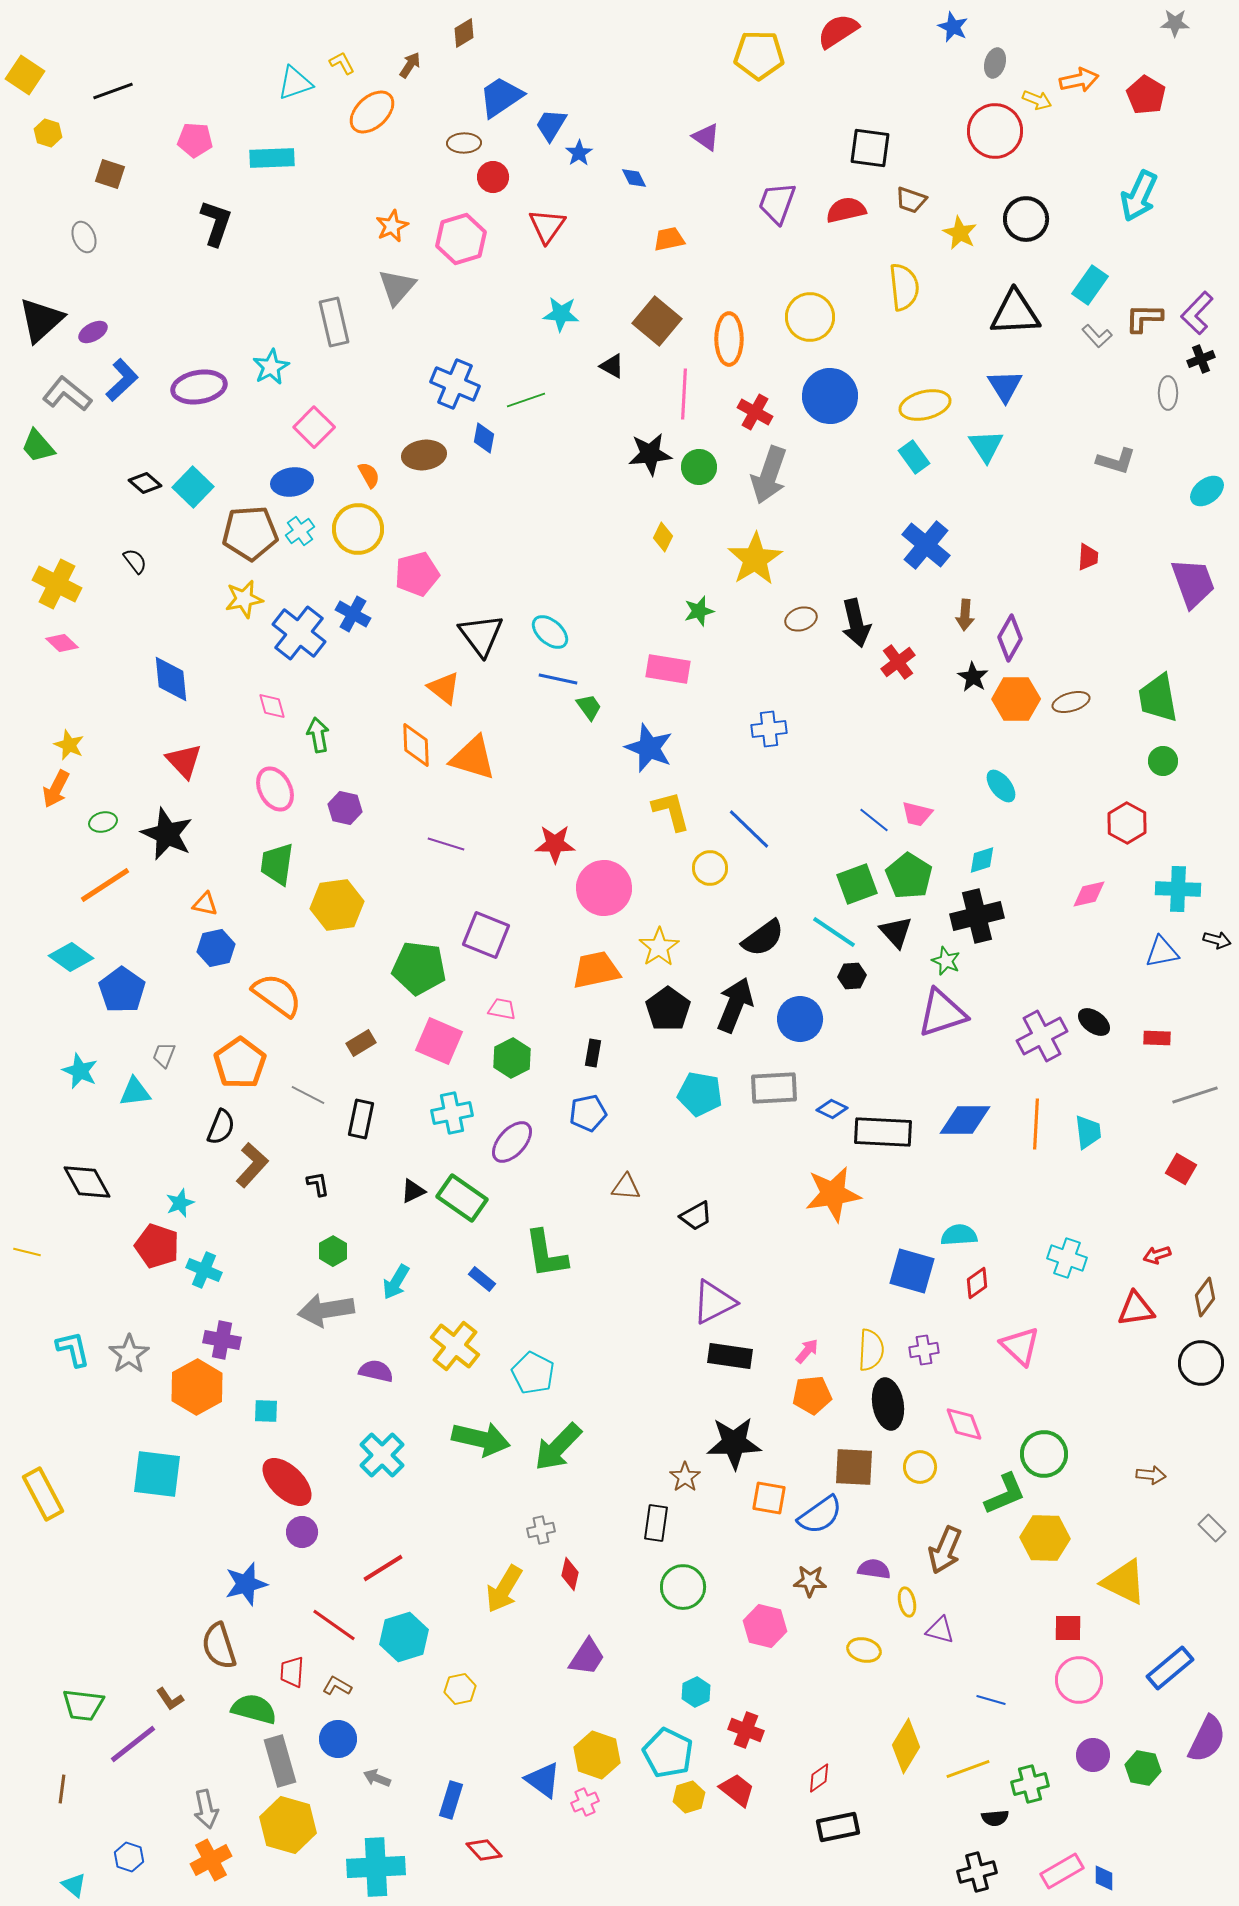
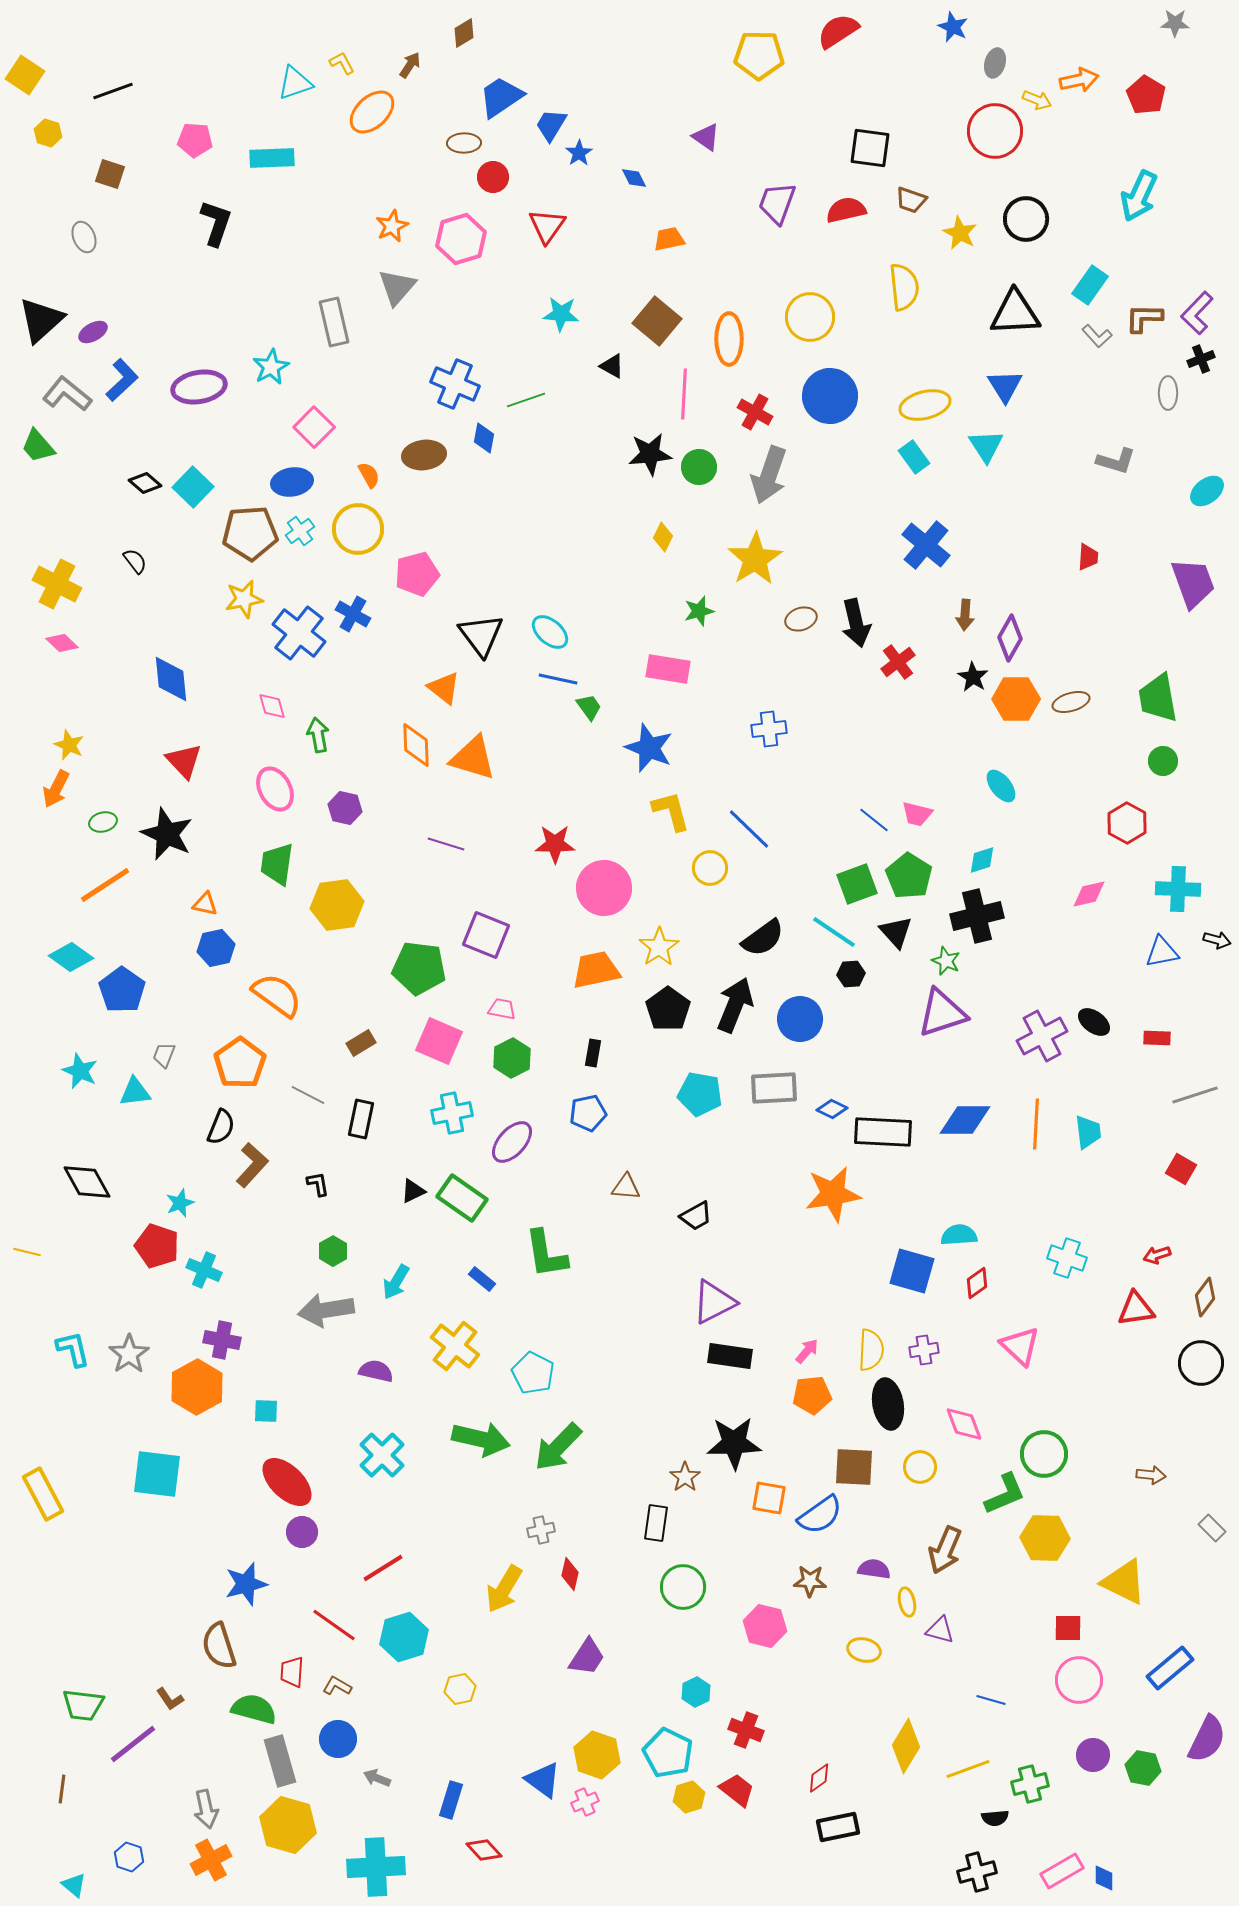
black hexagon at (852, 976): moved 1 px left, 2 px up
